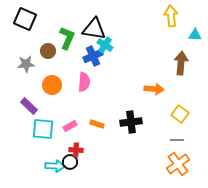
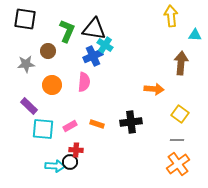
black square: rotated 15 degrees counterclockwise
green L-shape: moved 7 px up
